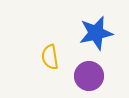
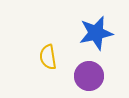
yellow semicircle: moved 2 px left
